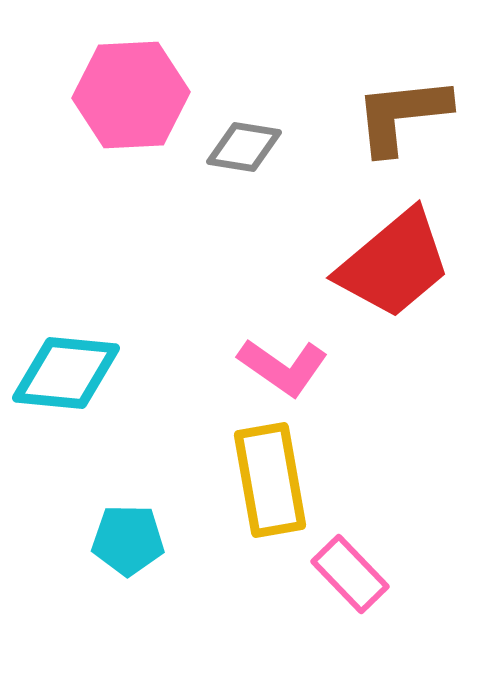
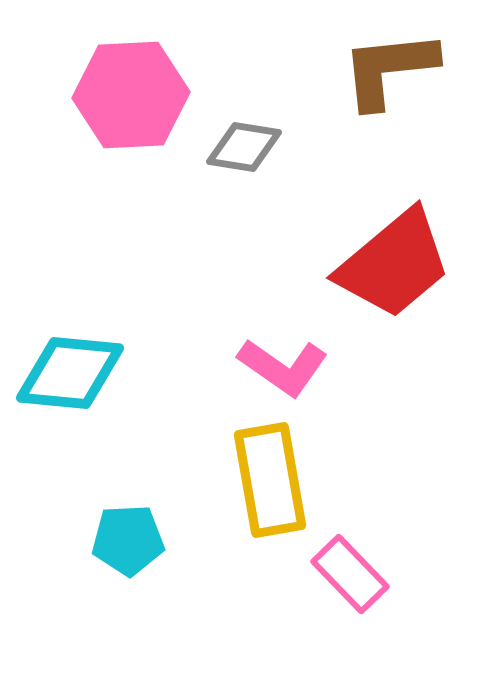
brown L-shape: moved 13 px left, 46 px up
cyan diamond: moved 4 px right
cyan pentagon: rotated 4 degrees counterclockwise
